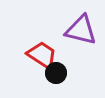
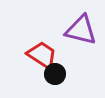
black circle: moved 1 px left, 1 px down
